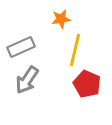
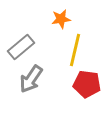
gray rectangle: rotated 16 degrees counterclockwise
gray arrow: moved 4 px right, 1 px up
red pentagon: rotated 16 degrees counterclockwise
